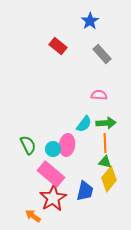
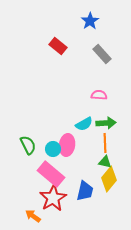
cyan semicircle: rotated 24 degrees clockwise
